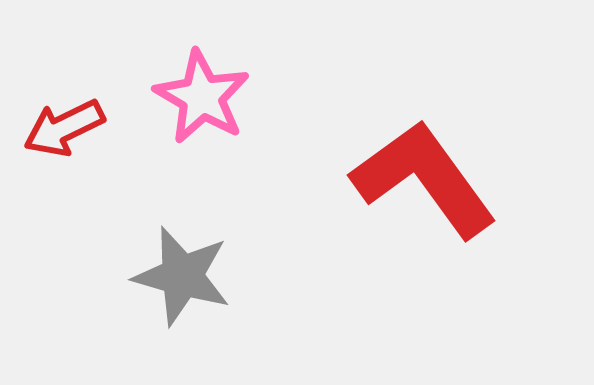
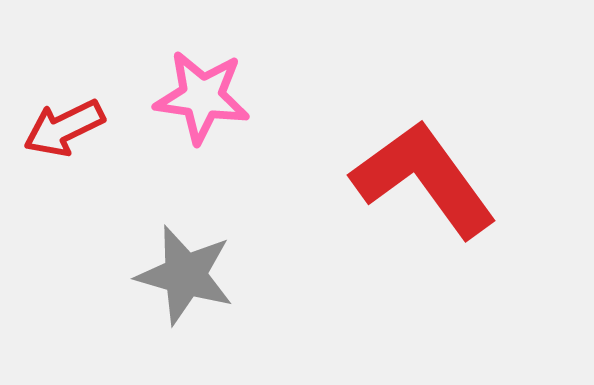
pink star: rotated 22 degrees counterclockwise
gray star: moved 3 px right, 1 px up
